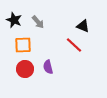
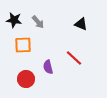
black star: rotated 14 degrees counterclockwise
black triangle: moved 2 px left, 2 px up
red line: moved 13 px down
red circle: moved 1 px right, 10 px down
